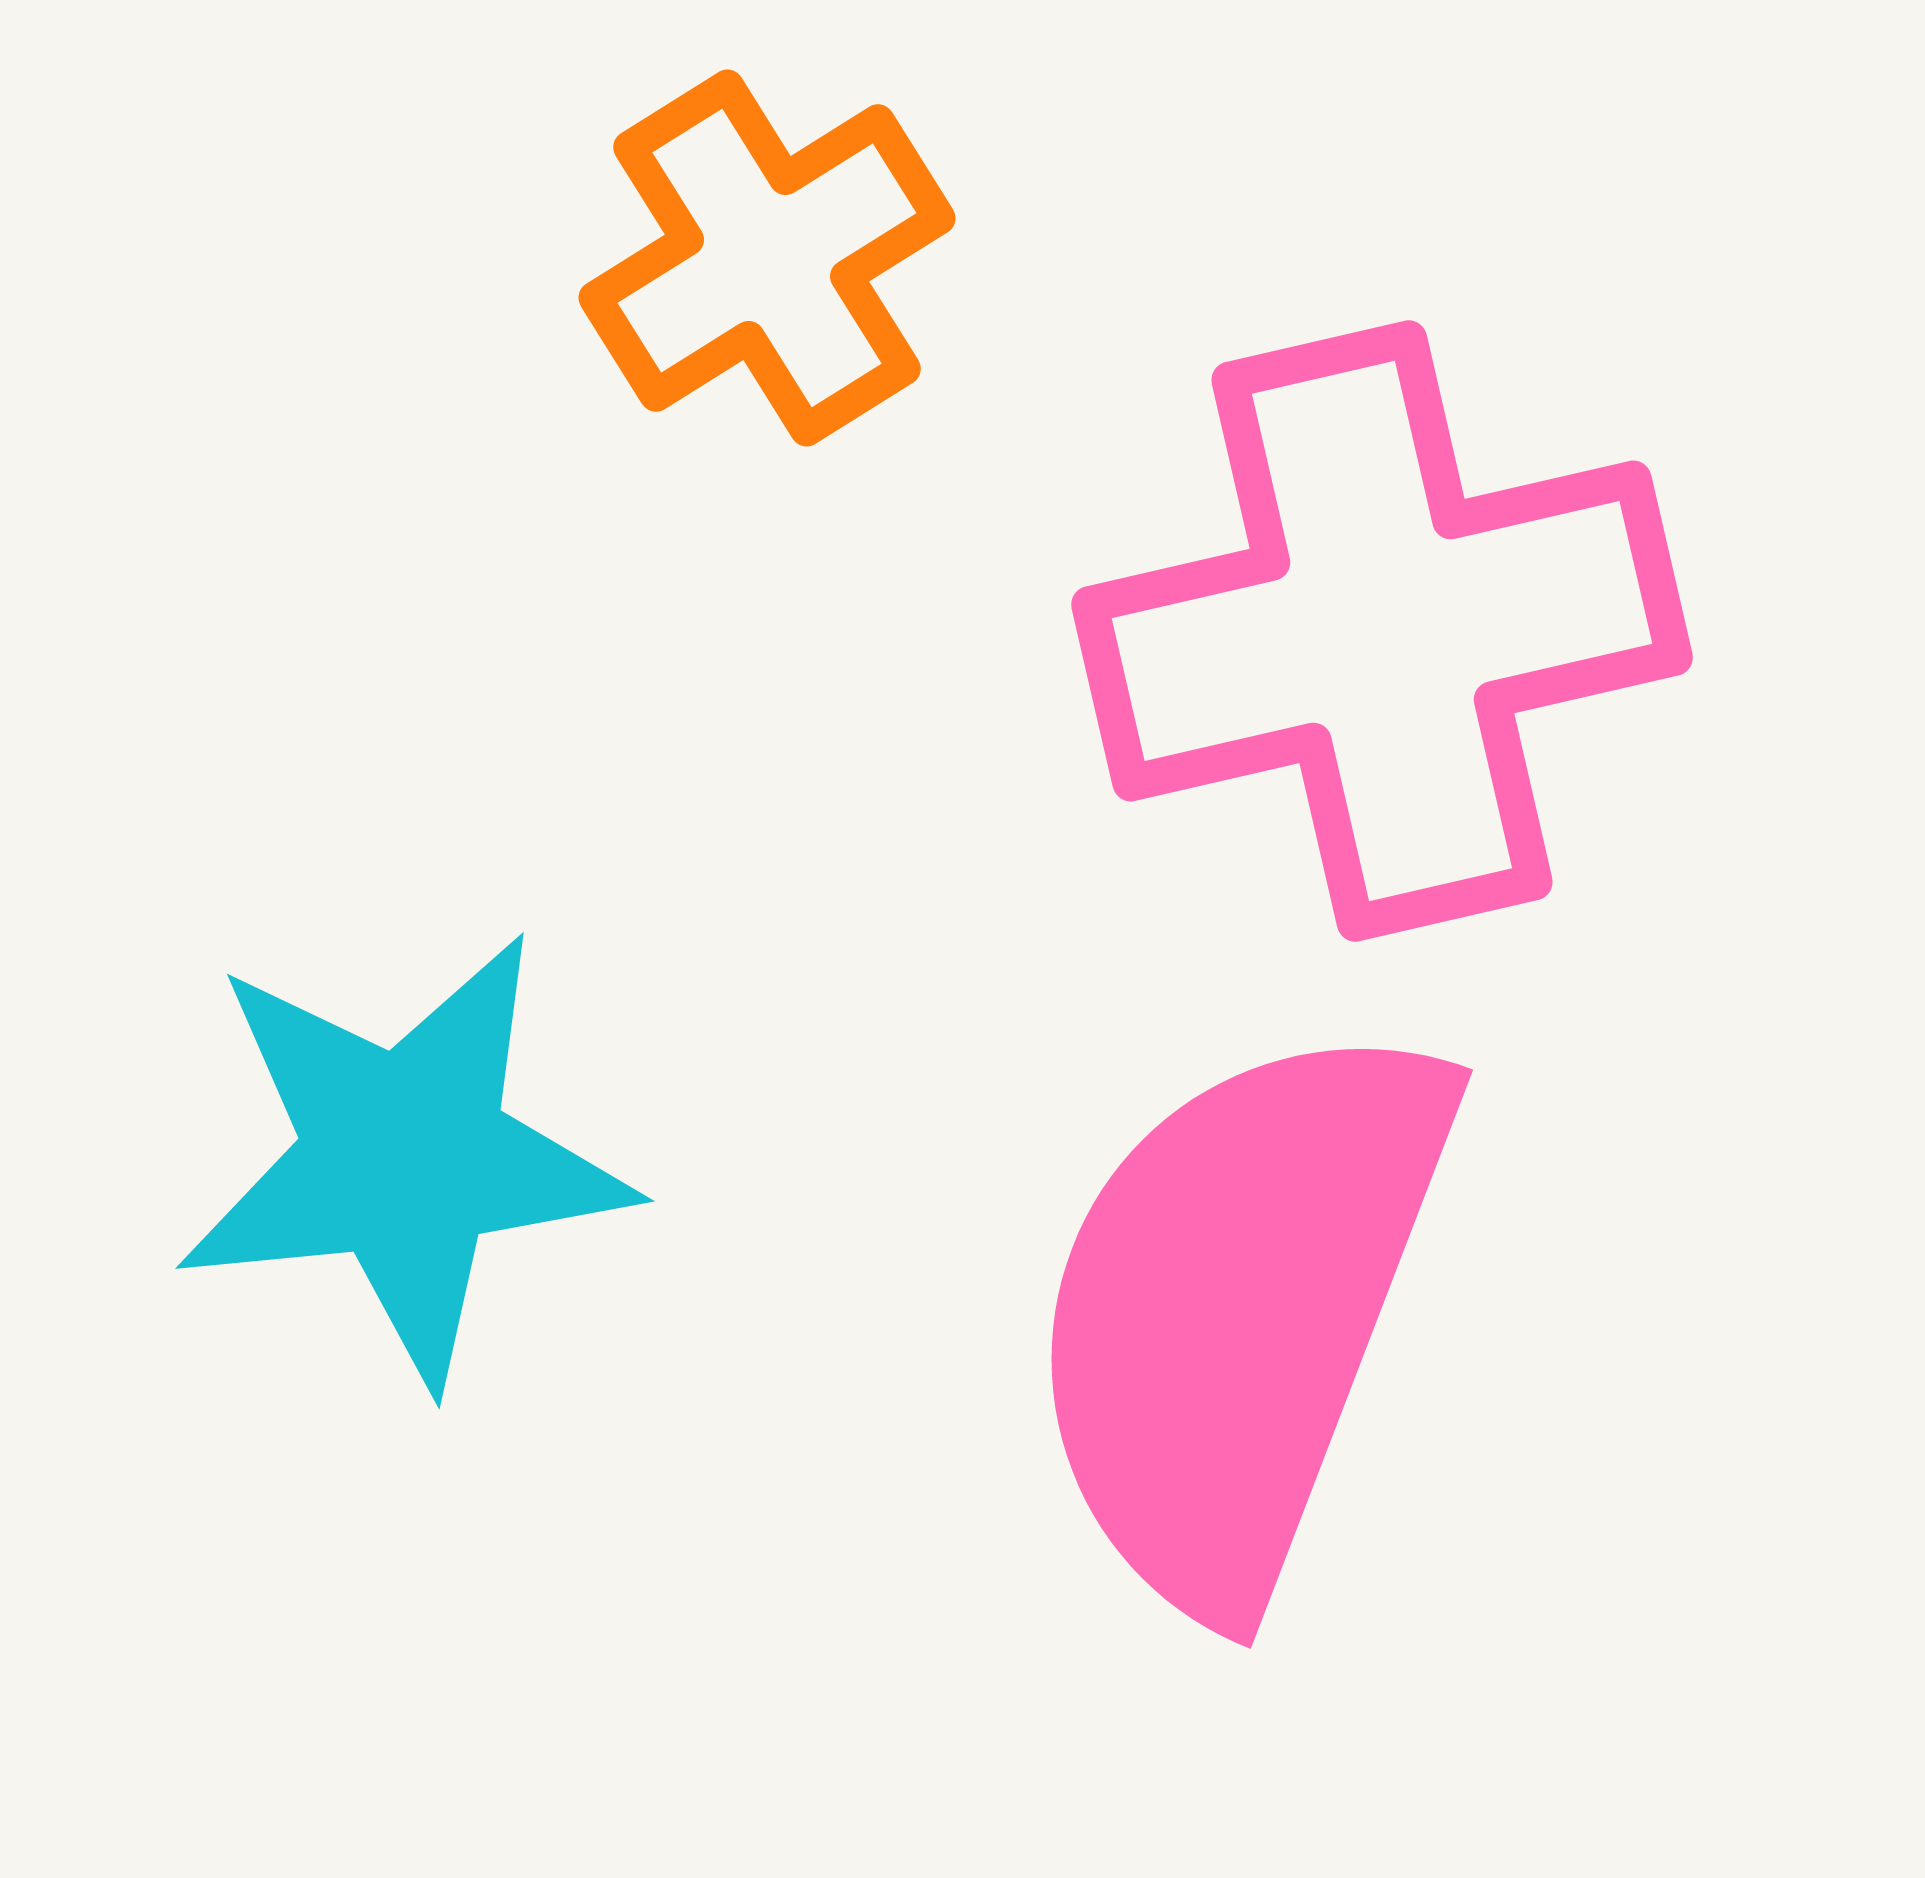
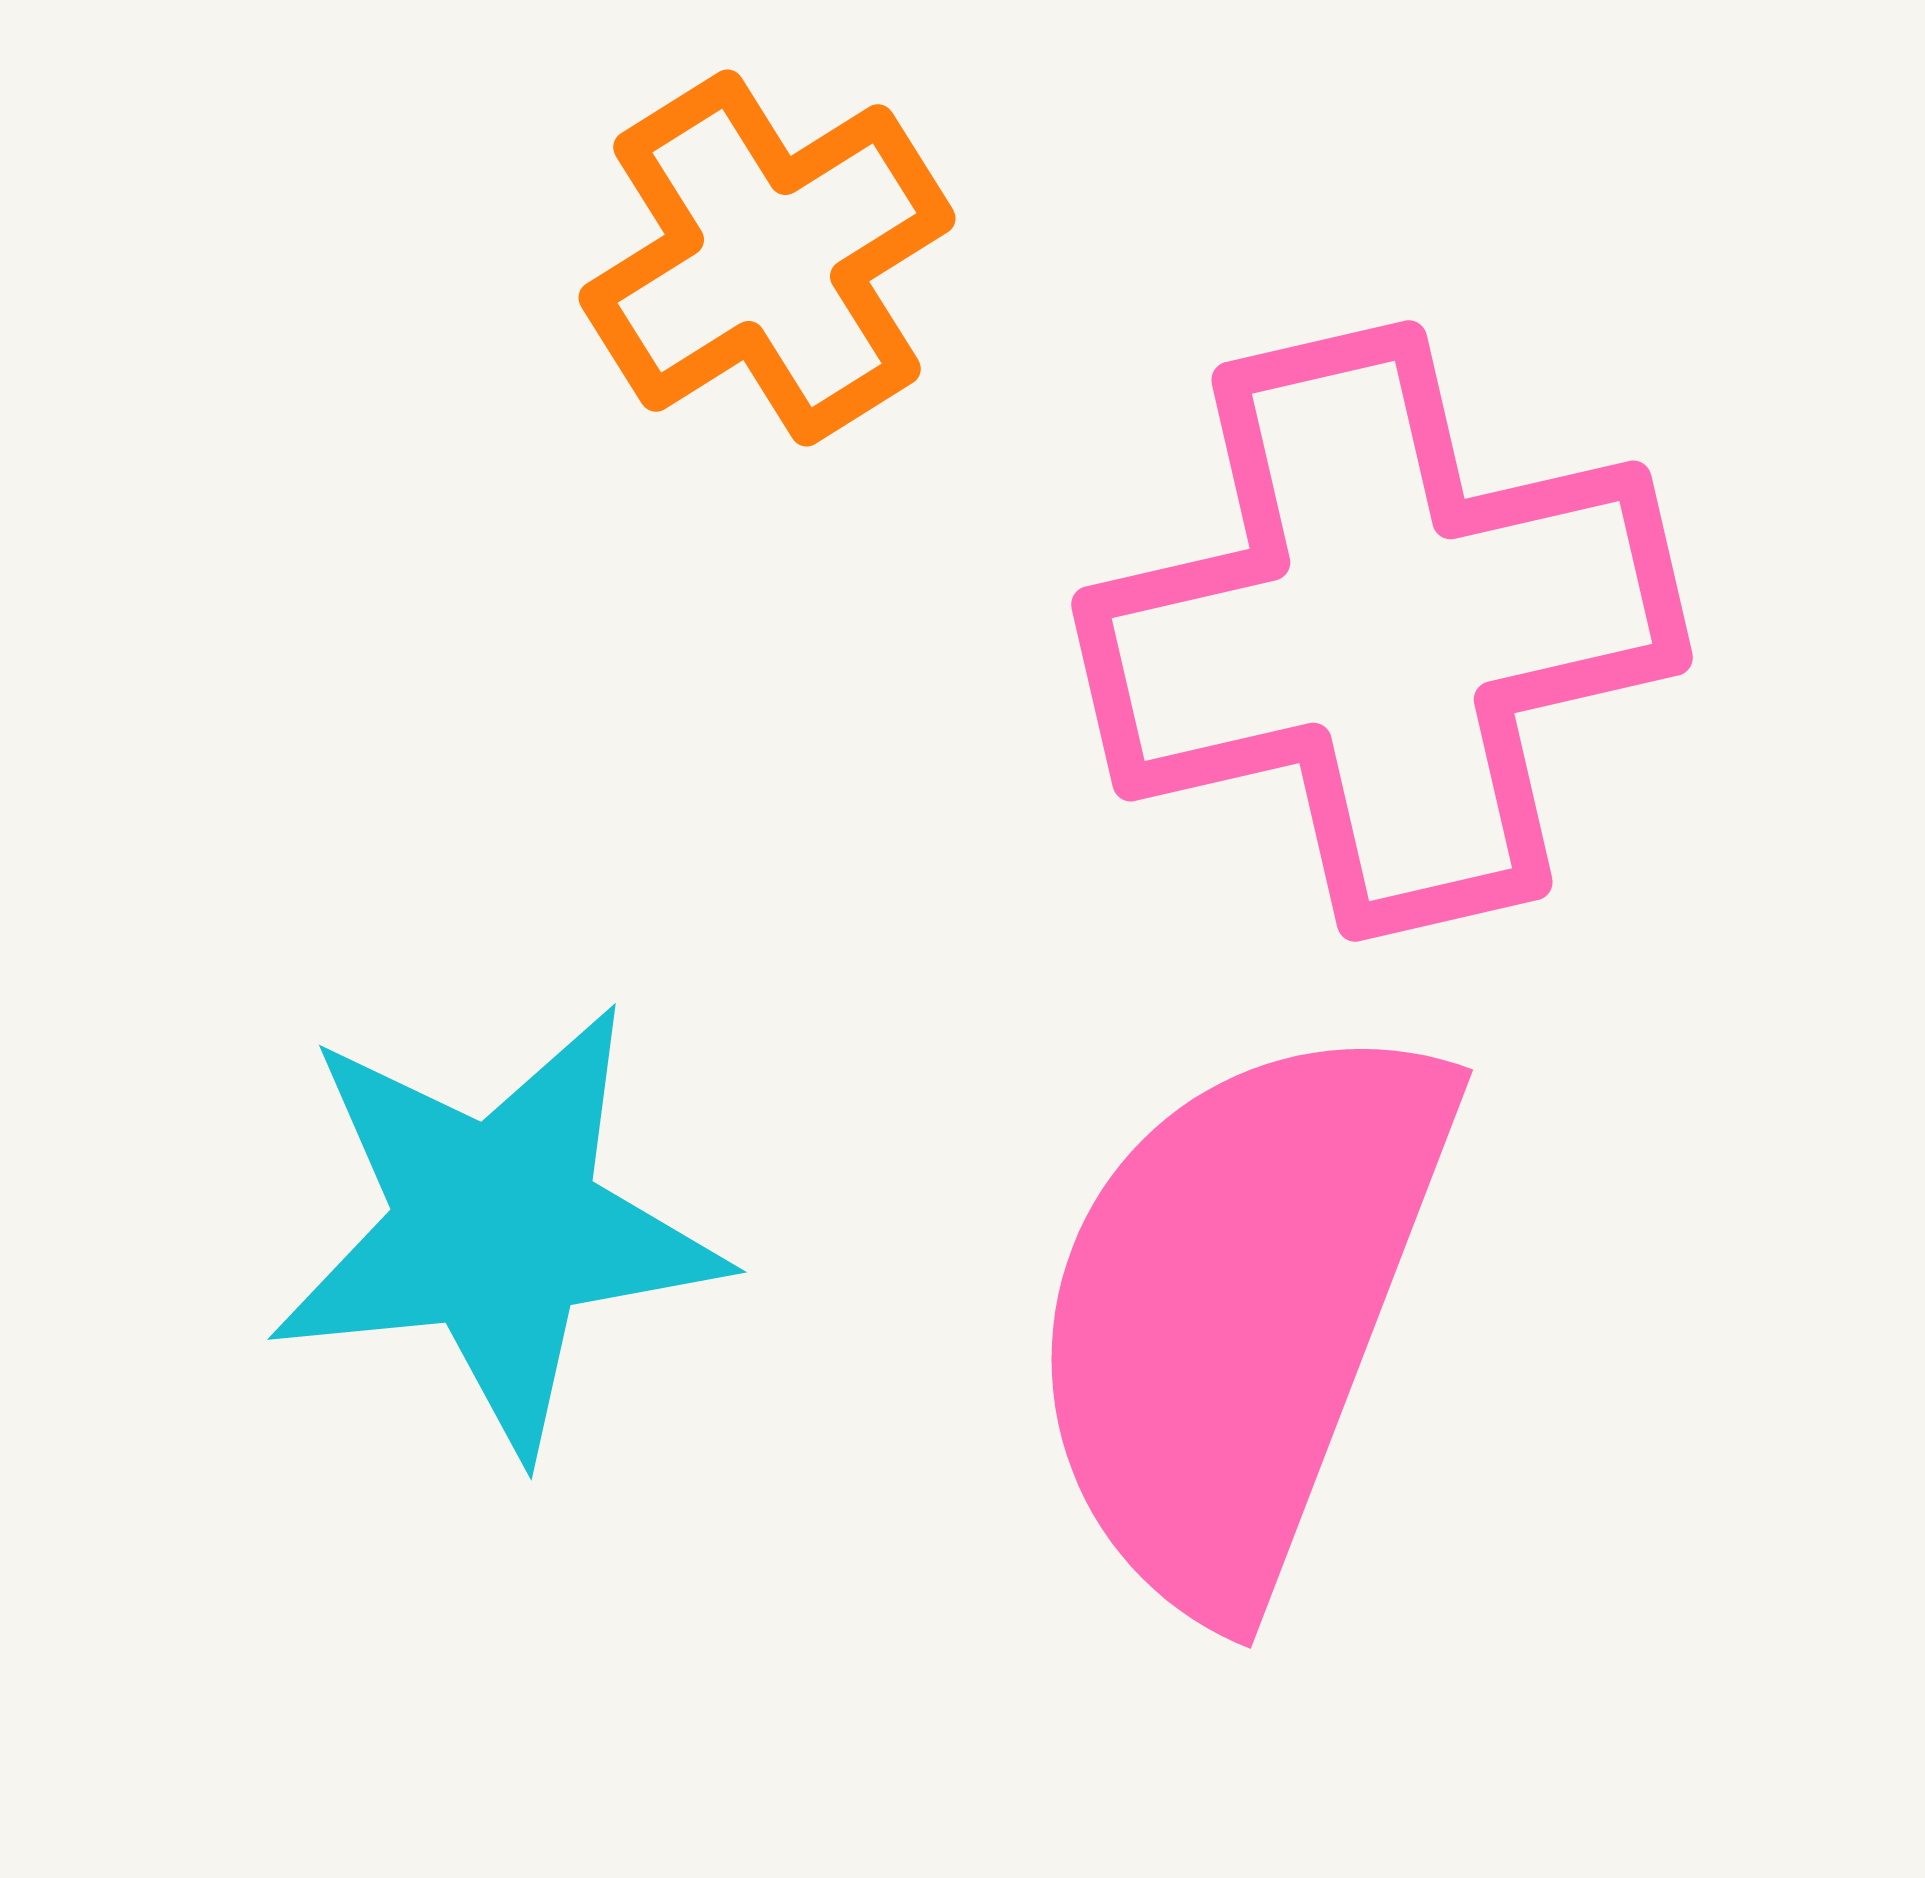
cyan star: moved 92 px right, 71 px down
